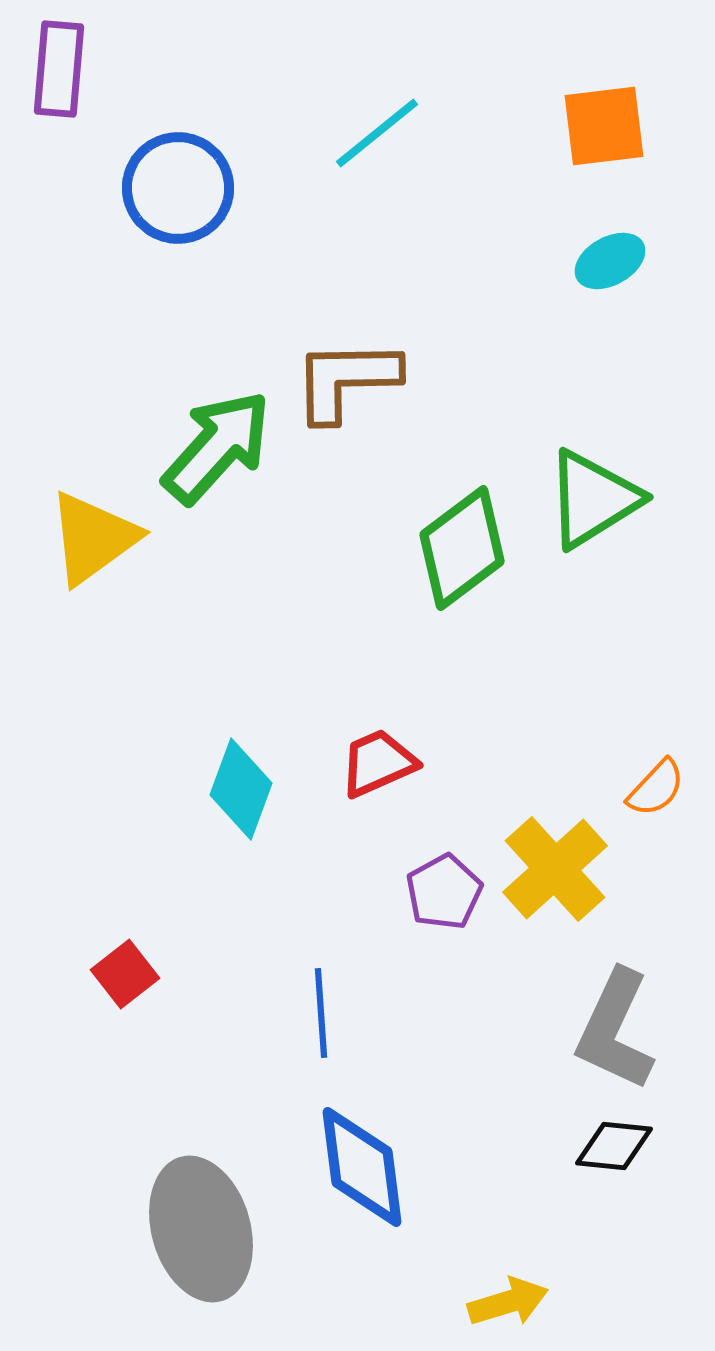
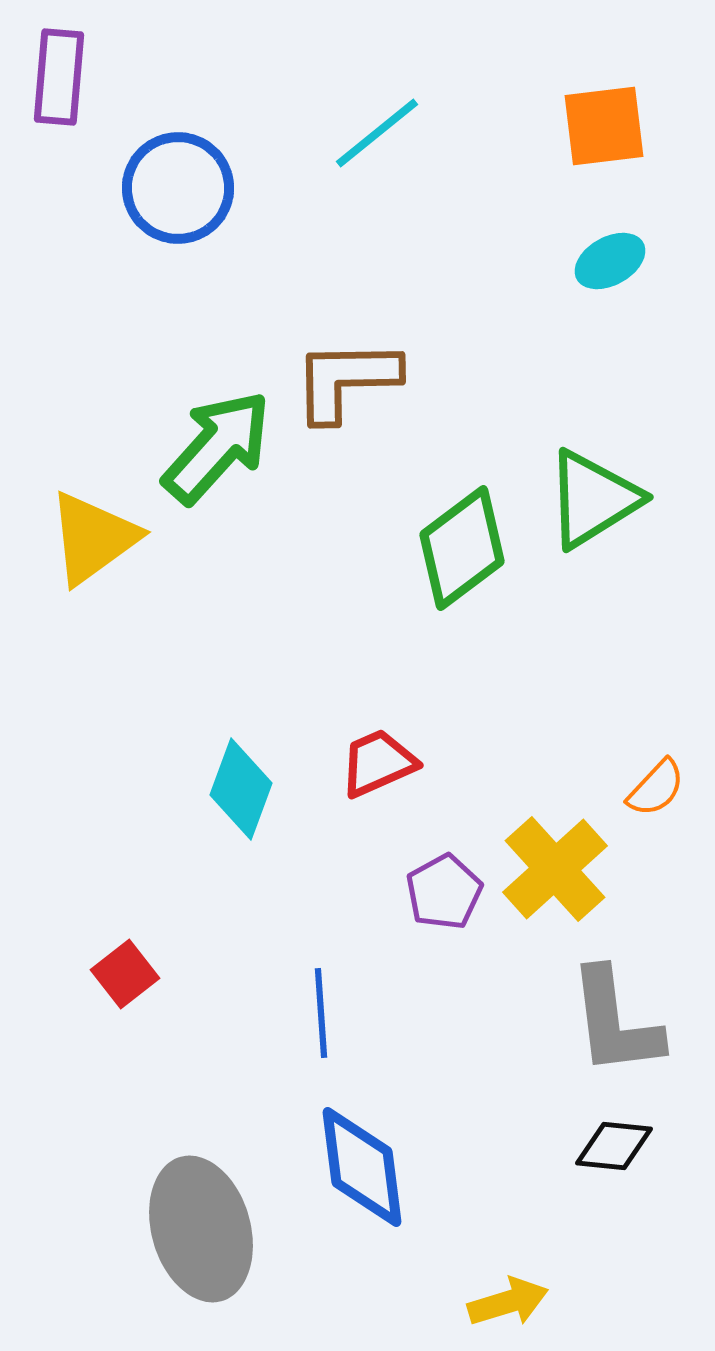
purple rectangle: moved 8 px down
gray L-shape: moved 8 px up; rotated 32 degrees counterclockwise
